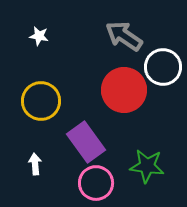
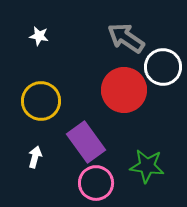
gray arrow: moved 2 px right, 2 px down
white arrow: moved 7 px up; rotated 20 degrees clockwise
